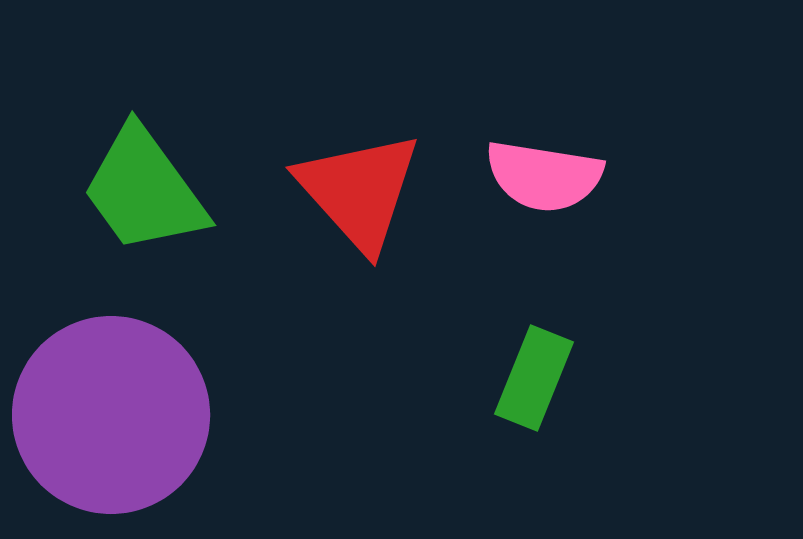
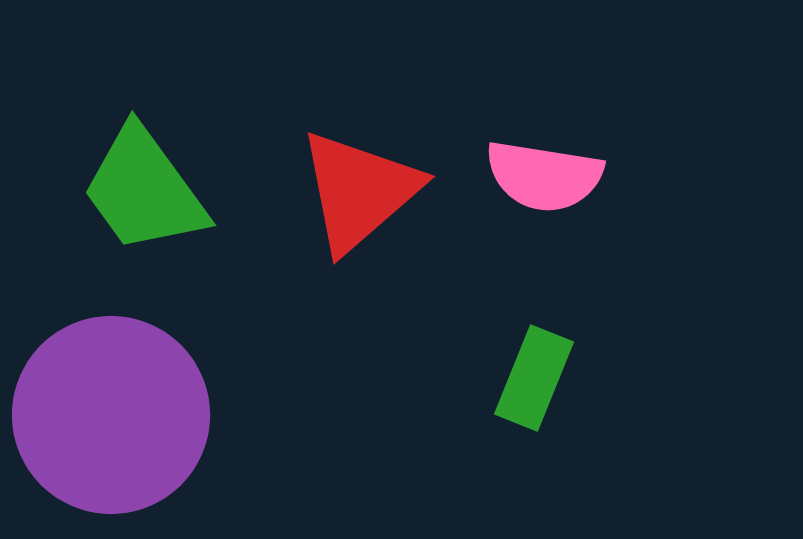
red triangle: rotated 31 degrees clockwise
